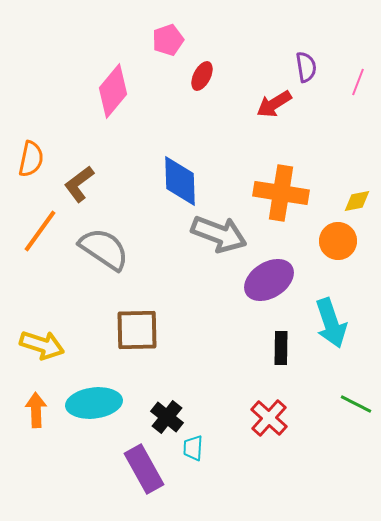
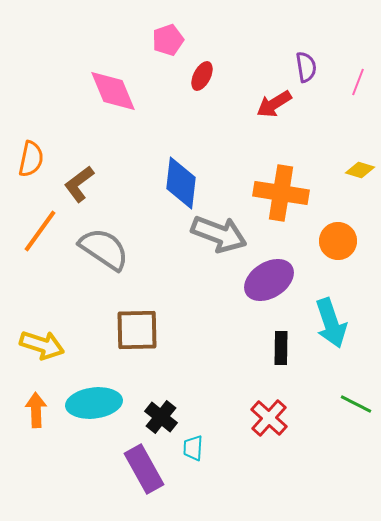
pink diamond: rotated 62 degrees counterclockwise
blue diamond: moved 1 px right, 2 px down; rotated 8 degrees clockwise
yellow diamond: moved 3 px right, 31 px up; rotated 28 degrees clockwise
black cross: moved 6 px left
